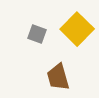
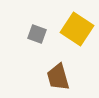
yellow square: rotated 12 degrees counterclockwise
